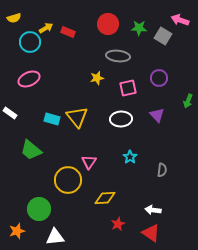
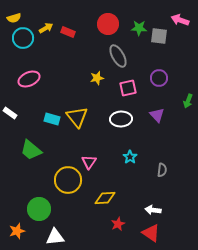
gray square: moved 4 px left; rotated 24 degrees counterclockwise
cyan circle: moved 7 px left, 4 px up
gray ellipse: rotated 55 degrees clockwise
